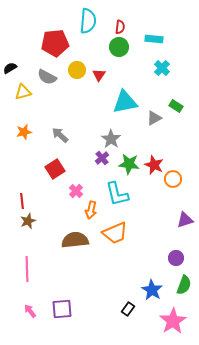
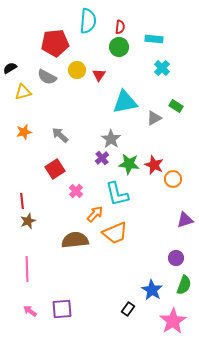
orange arrow: moved 4 px right, 4 px down; rotated 150 degrees counterclockwise
pink arrow: rotated 16 degrees counterclockwise
